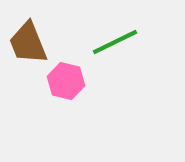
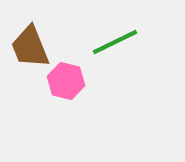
brown trapezoid: moved 2 px right, 4 px down
